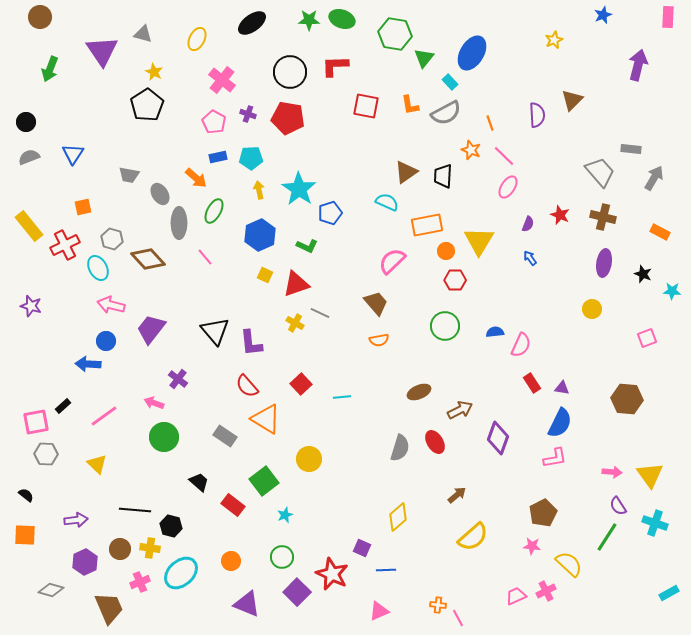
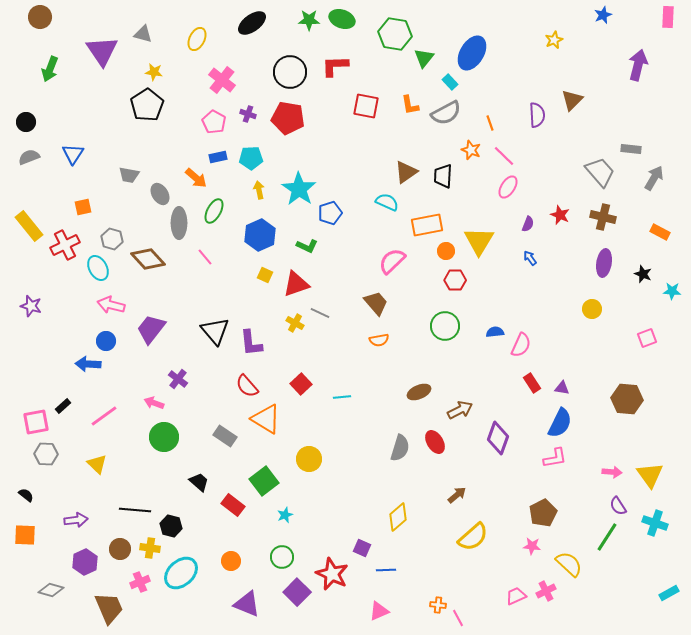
yellow star at (154, 72): rotated 18 degrees counterclockwise
